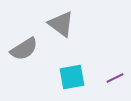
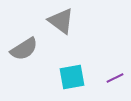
gray triangle: moved 3 px up
